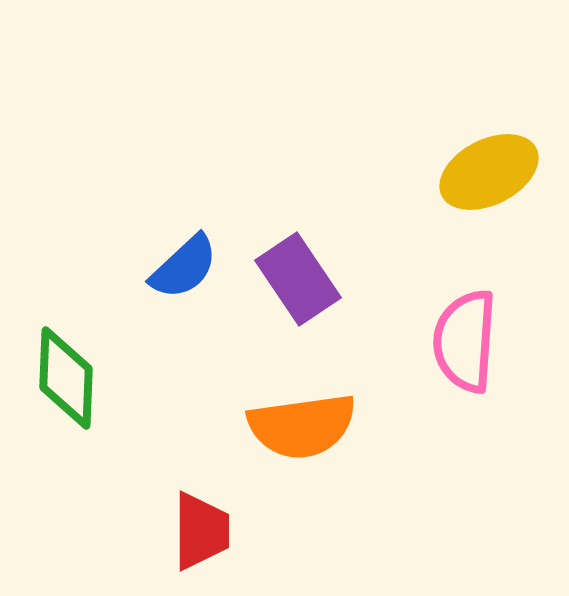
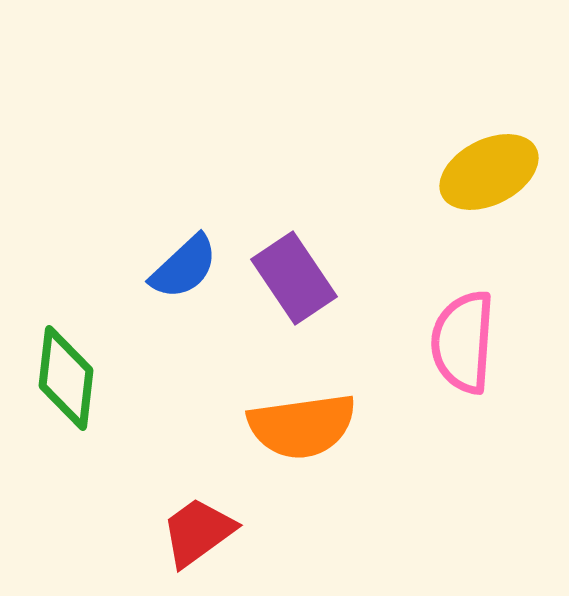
purple rectangle: moved 4 px left, 1 px up
pink semicircle: moved 2 px left, 1 px down
green diamond: rotated 4 degrees clockwise
red trapezoid: moved 3 px left, 1 px down; rotated 126 degrees counterclockwise
